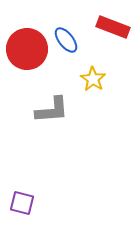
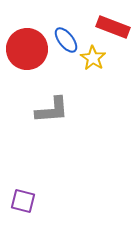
yellow star: moved 21 px up
purple square: moved 1 px right, 2 px up
